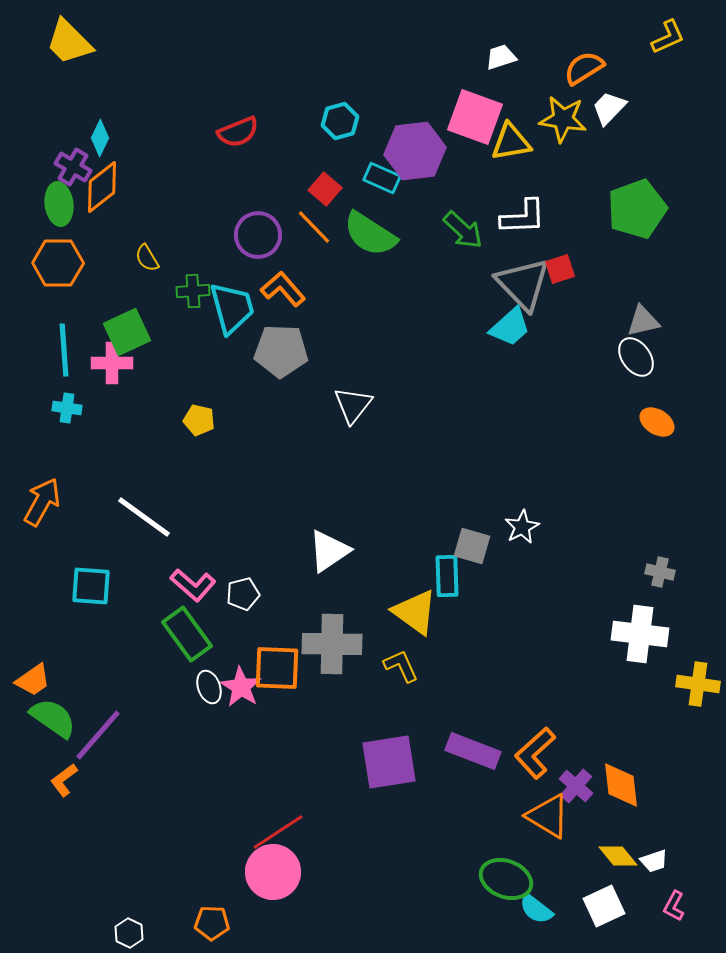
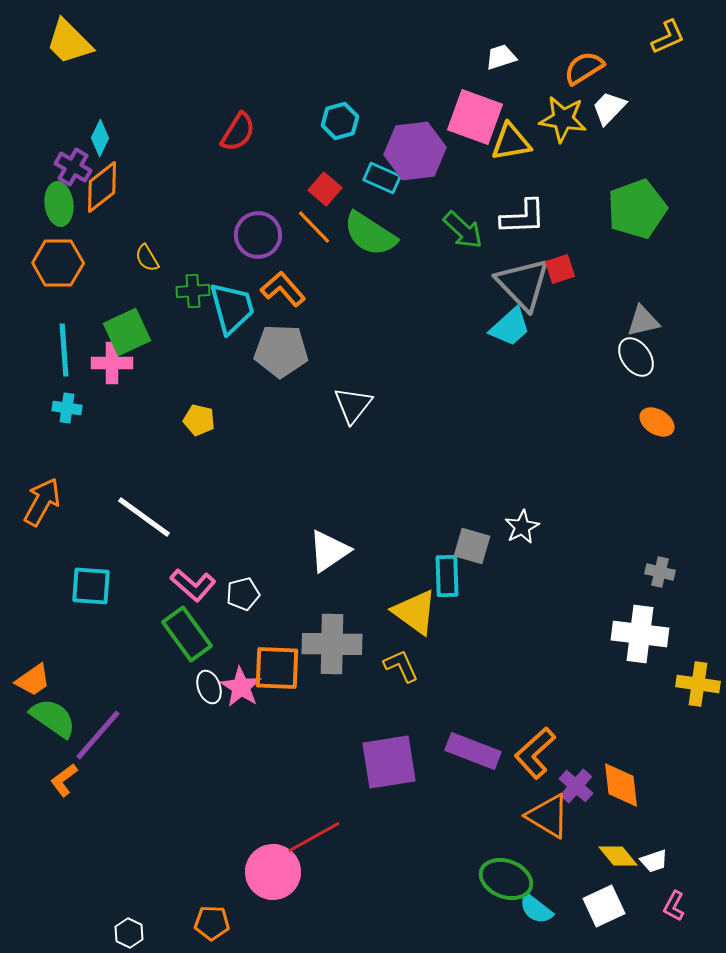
red semicircle at (238, 132): rotated 36 degrees counterclockwise
red line at (278, 832): moved 36 px right, 5 px down; rotated 4 degrees clockwise
